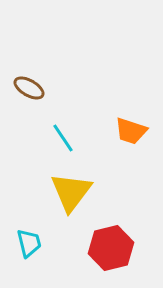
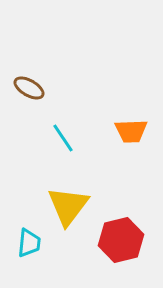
orange trapezoid: rotated 20 degrees counterclockwise
yellow triangle: moved 3 px left, 14 px down
cyan trapezoid: rotated 20 degrees clockwise
red hexagon: moved 10 px right, 8 px up
